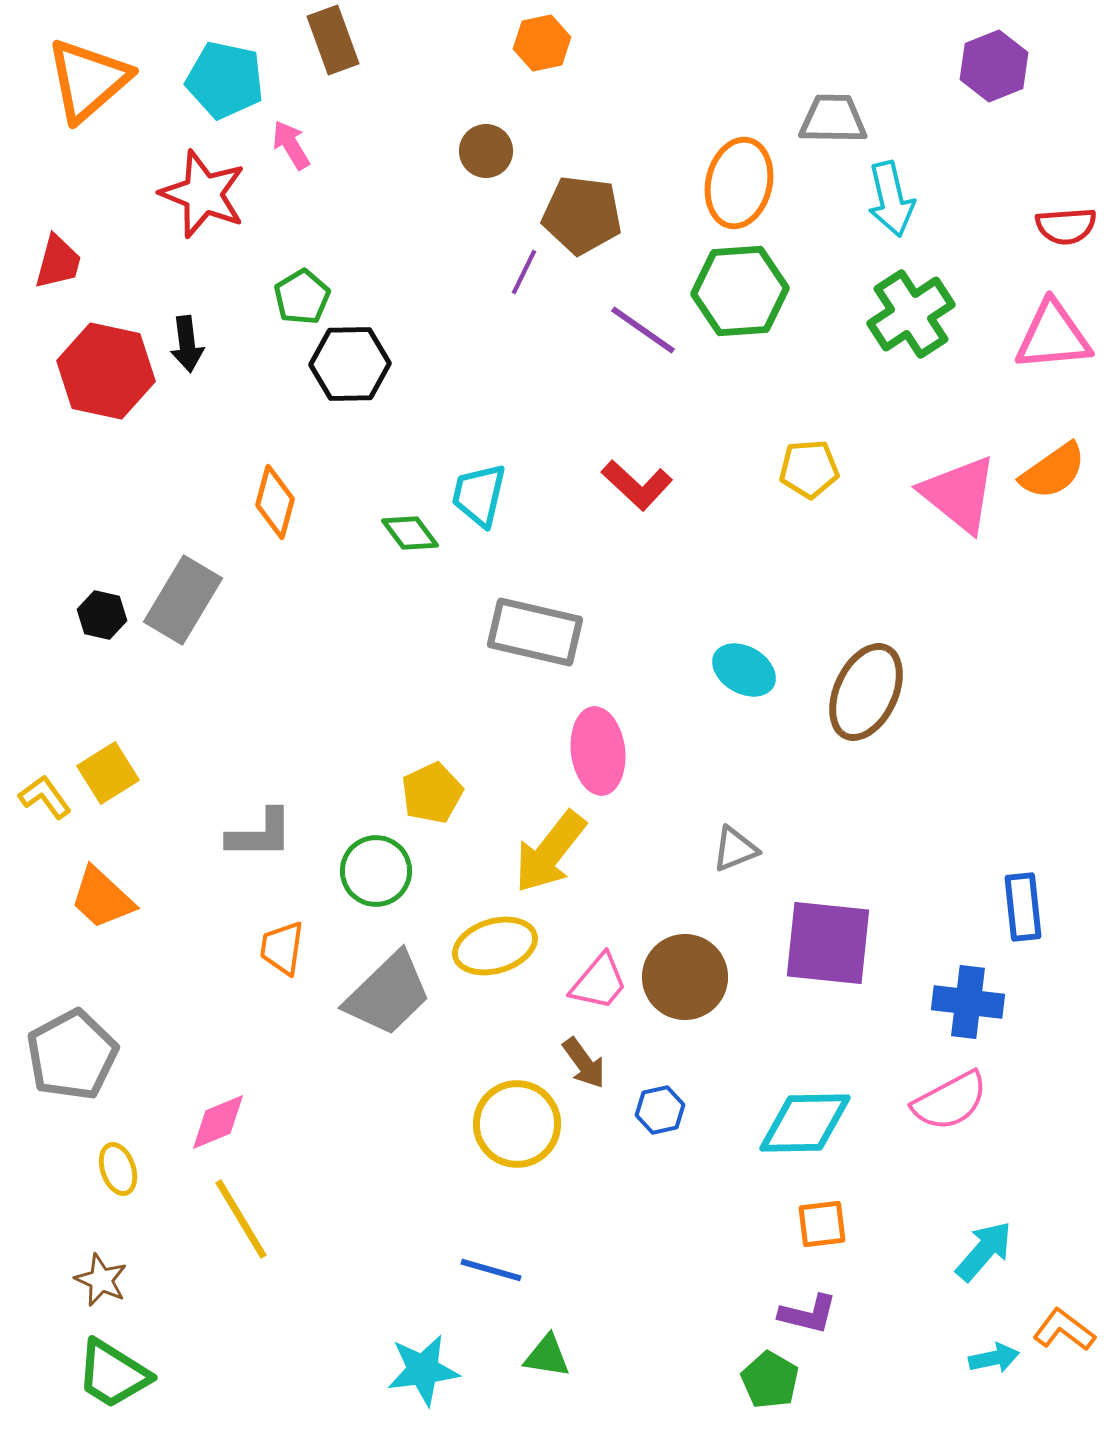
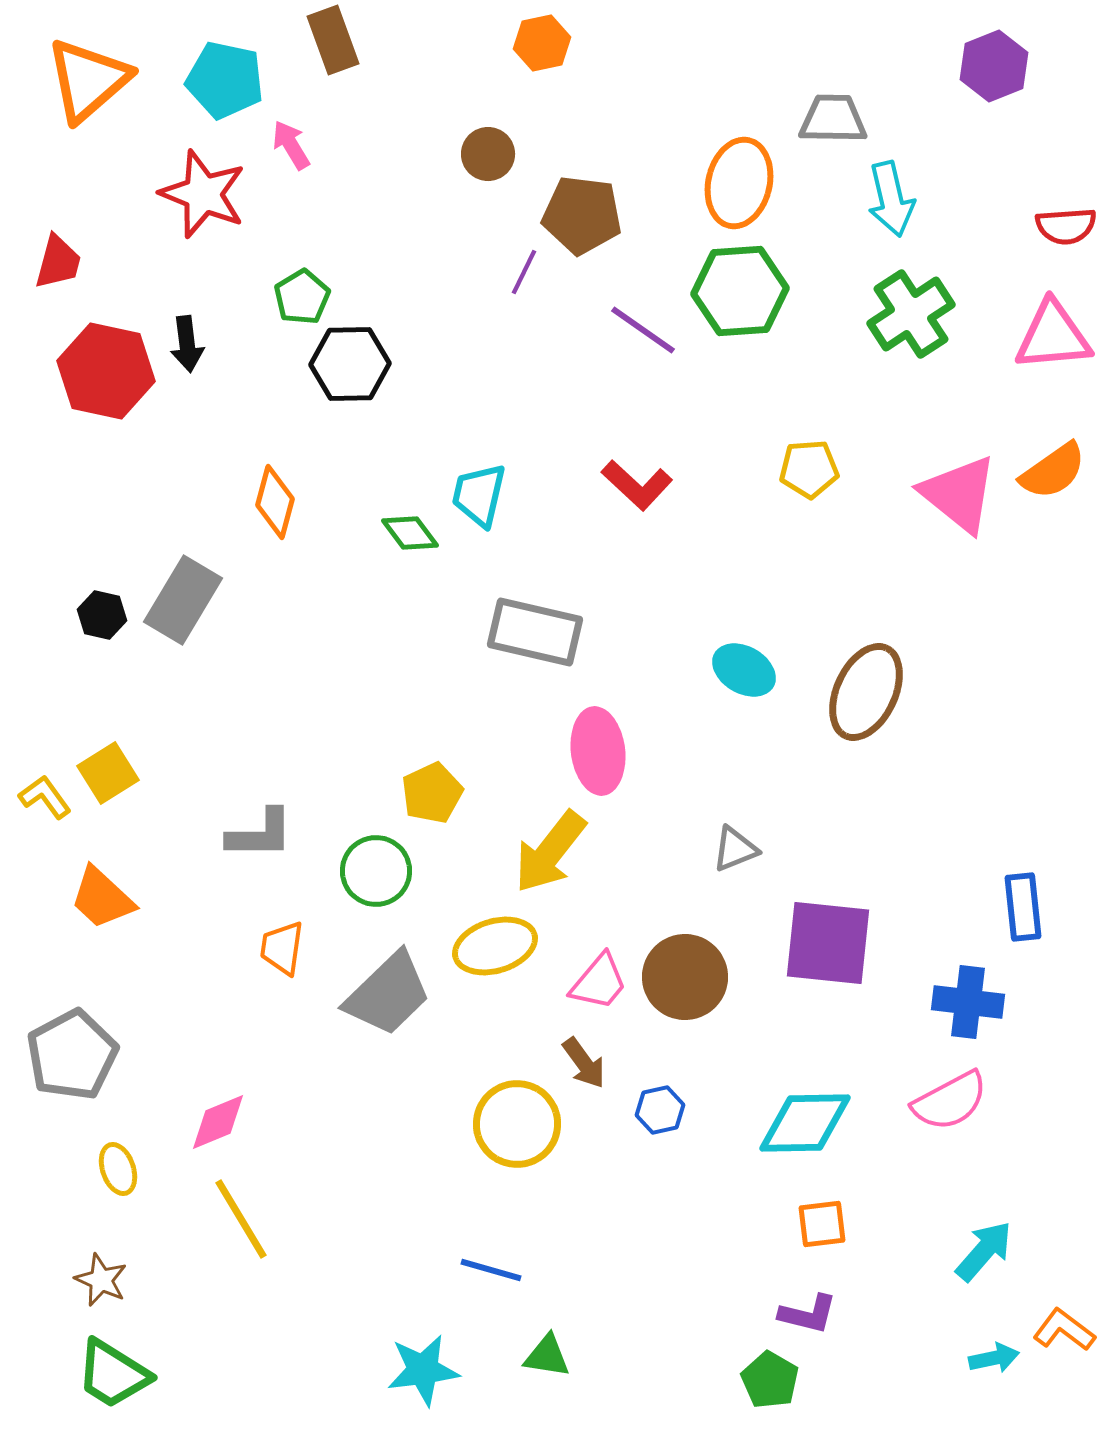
brown circle at (486, 151): moved 2 px right, 3 px down
